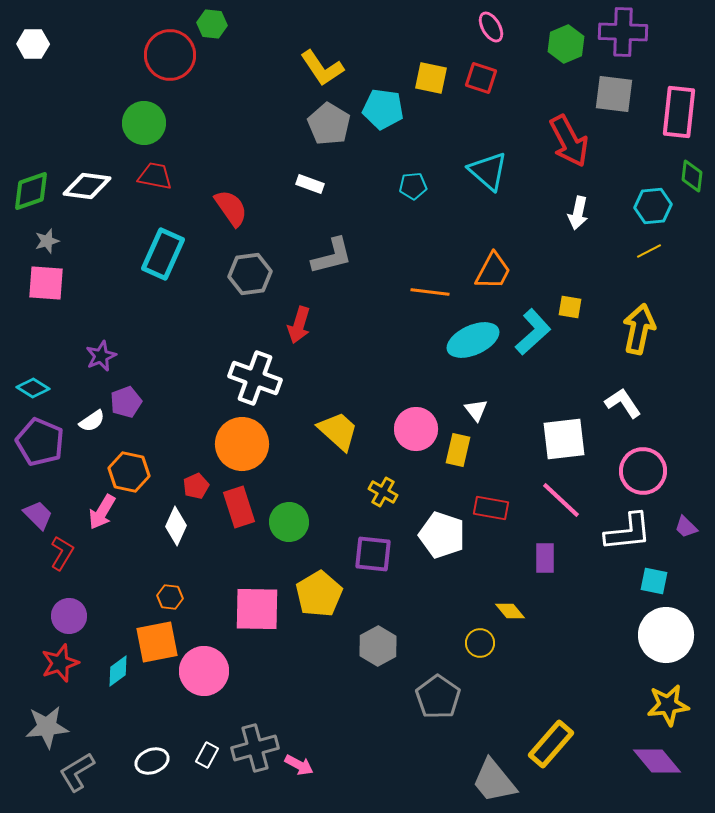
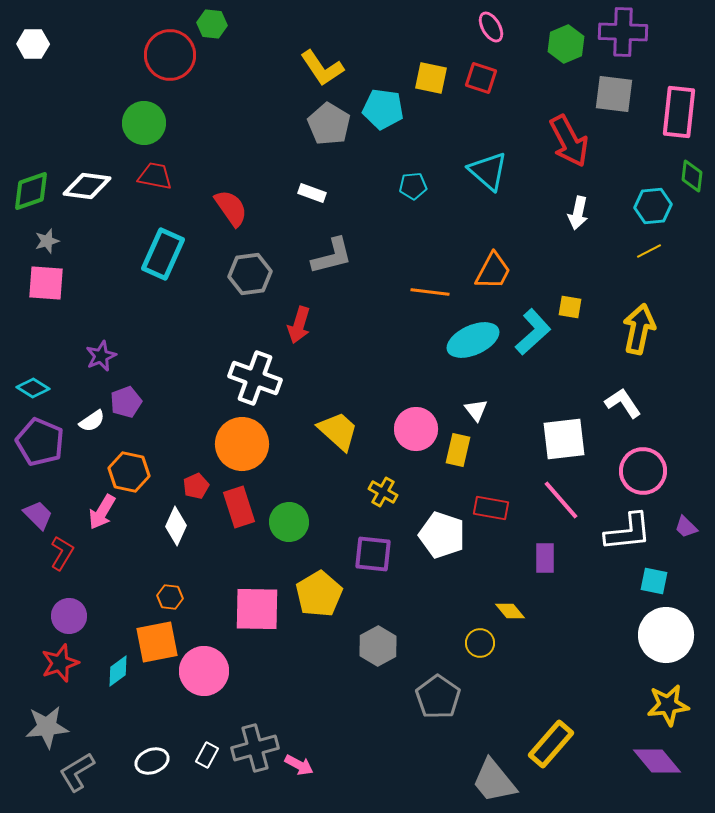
white rectangle at (310, 184): moved 2 px right, 9 px down
pink line at (561, 500): rotated 6 degrees clockwise
